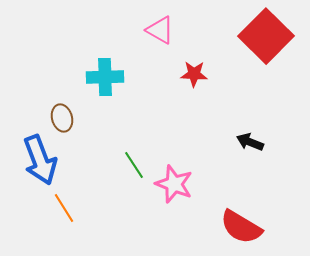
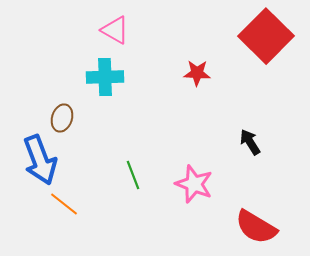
pink triangle: moved 45 px left
red star: moved 3 px right, 1 px up
brown ellipse: rotated 32 degrees clockwise
black arrow: rotated 36 degrees clockwise
green line: moved 1 px left, 10 px down; rotated 12 degrees clockwise
pink star: moved 20 px right
orange line: moved 4 px up; rotated 20 degrees counterclockwise
red semicircle: moved 15 px right
